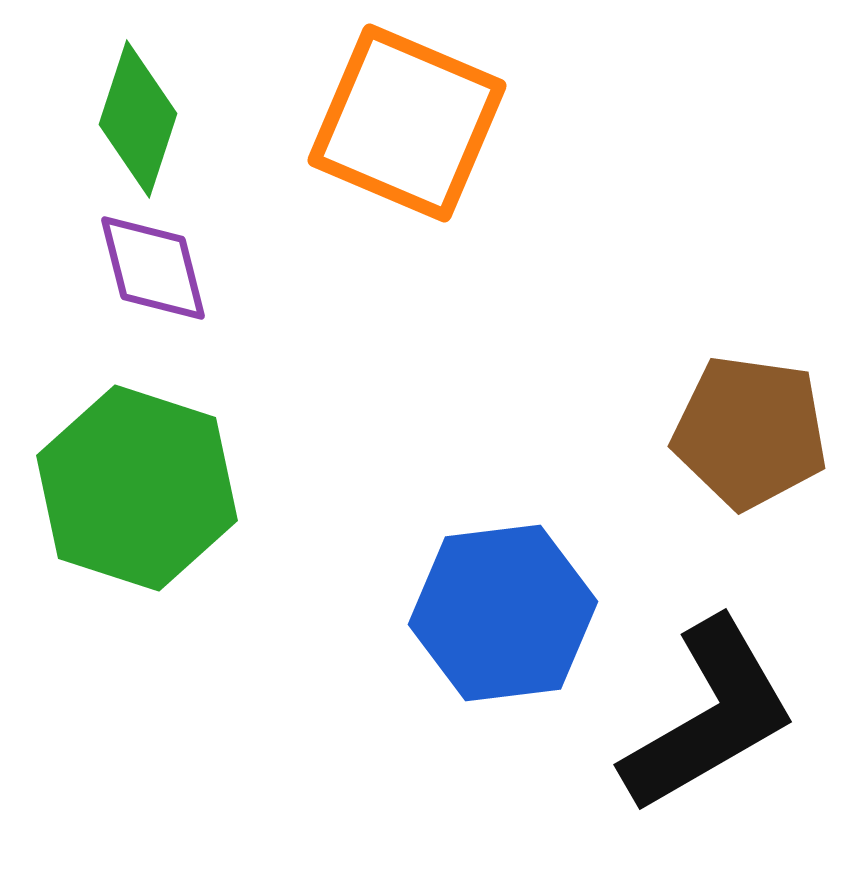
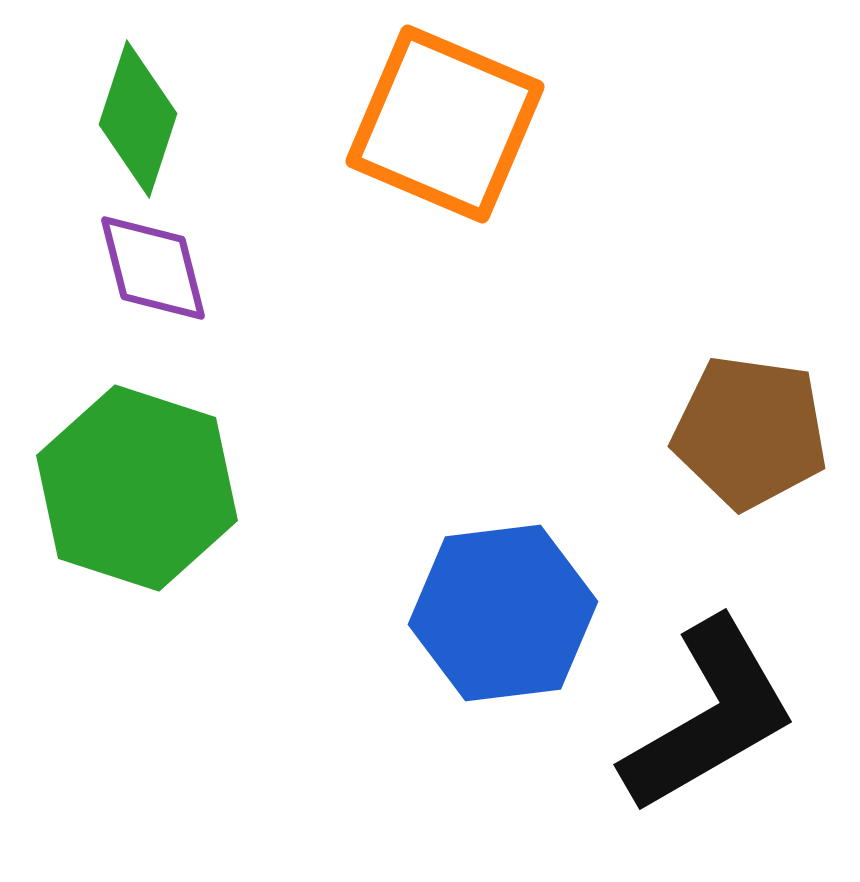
orange square: moved 38 px right, 1 px down
